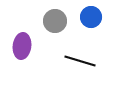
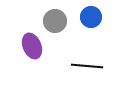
purple ellipse: moved 10 px right; rotated 30 degrees counterclockwise
black line: moved 7 px right, 5 px down; rotated 12 degrees counterclockwise
